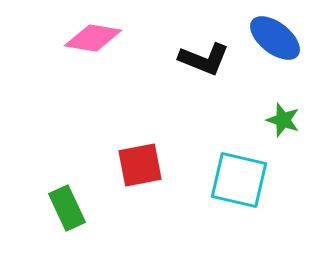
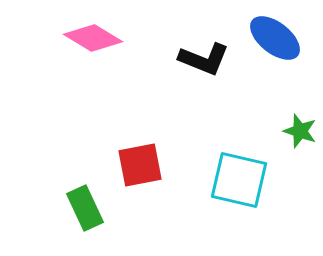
pink diamond: rotated 22 degrees clockwise
green star: moved 17 px right, 11 px down
green rectangle: moved 18 px right
